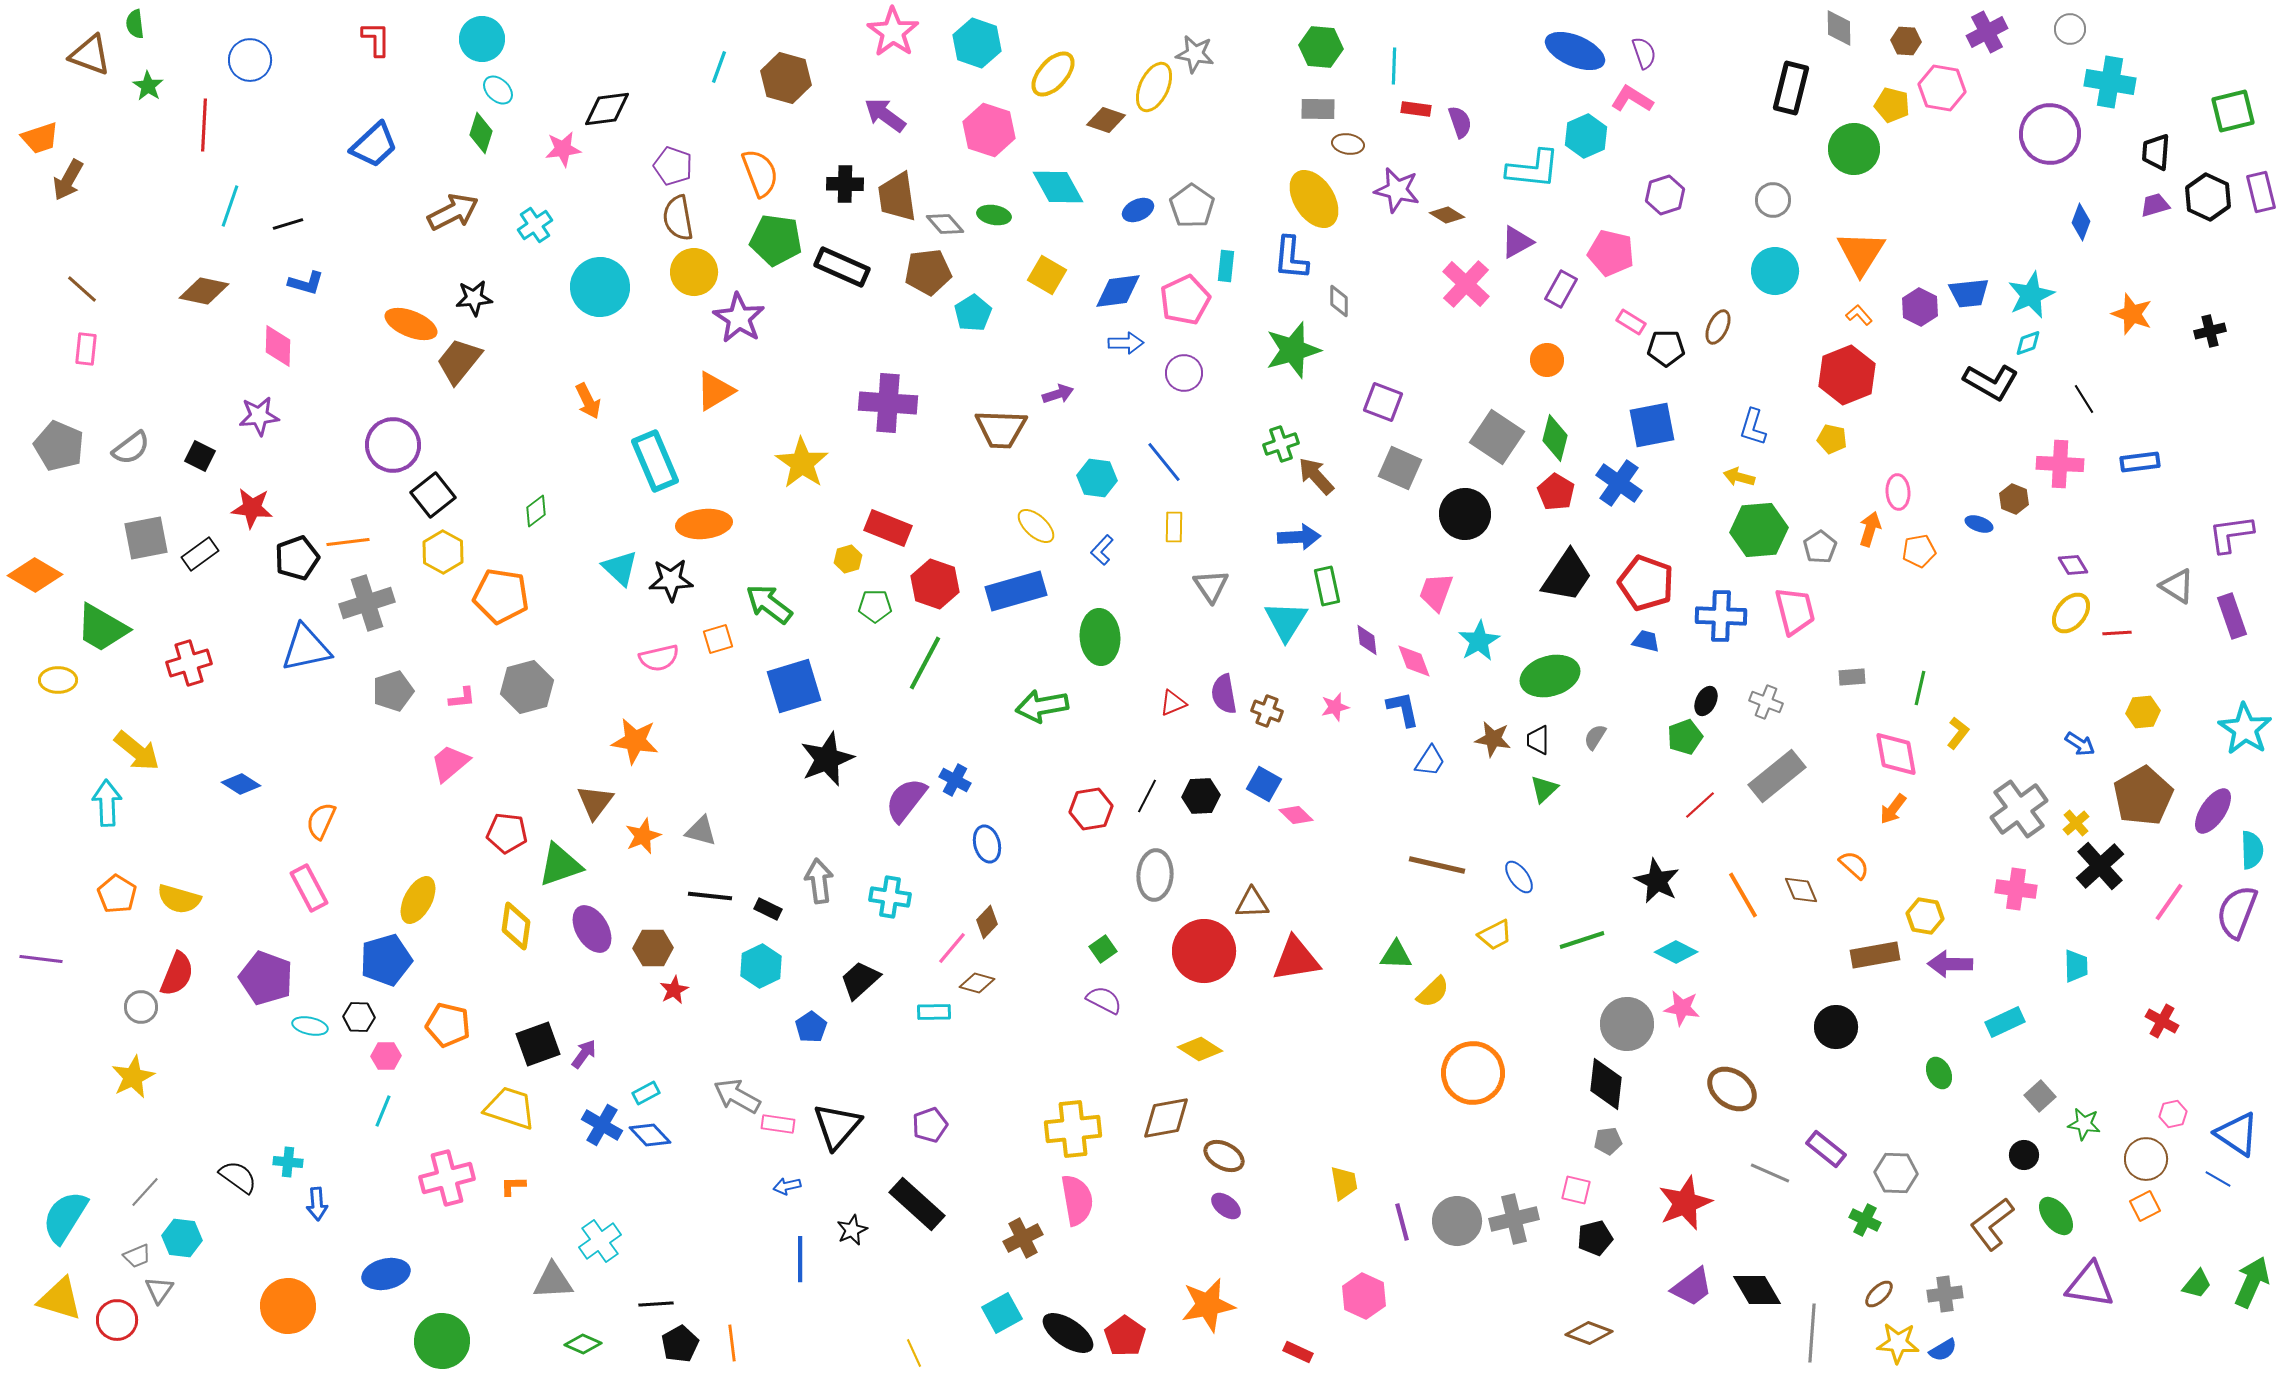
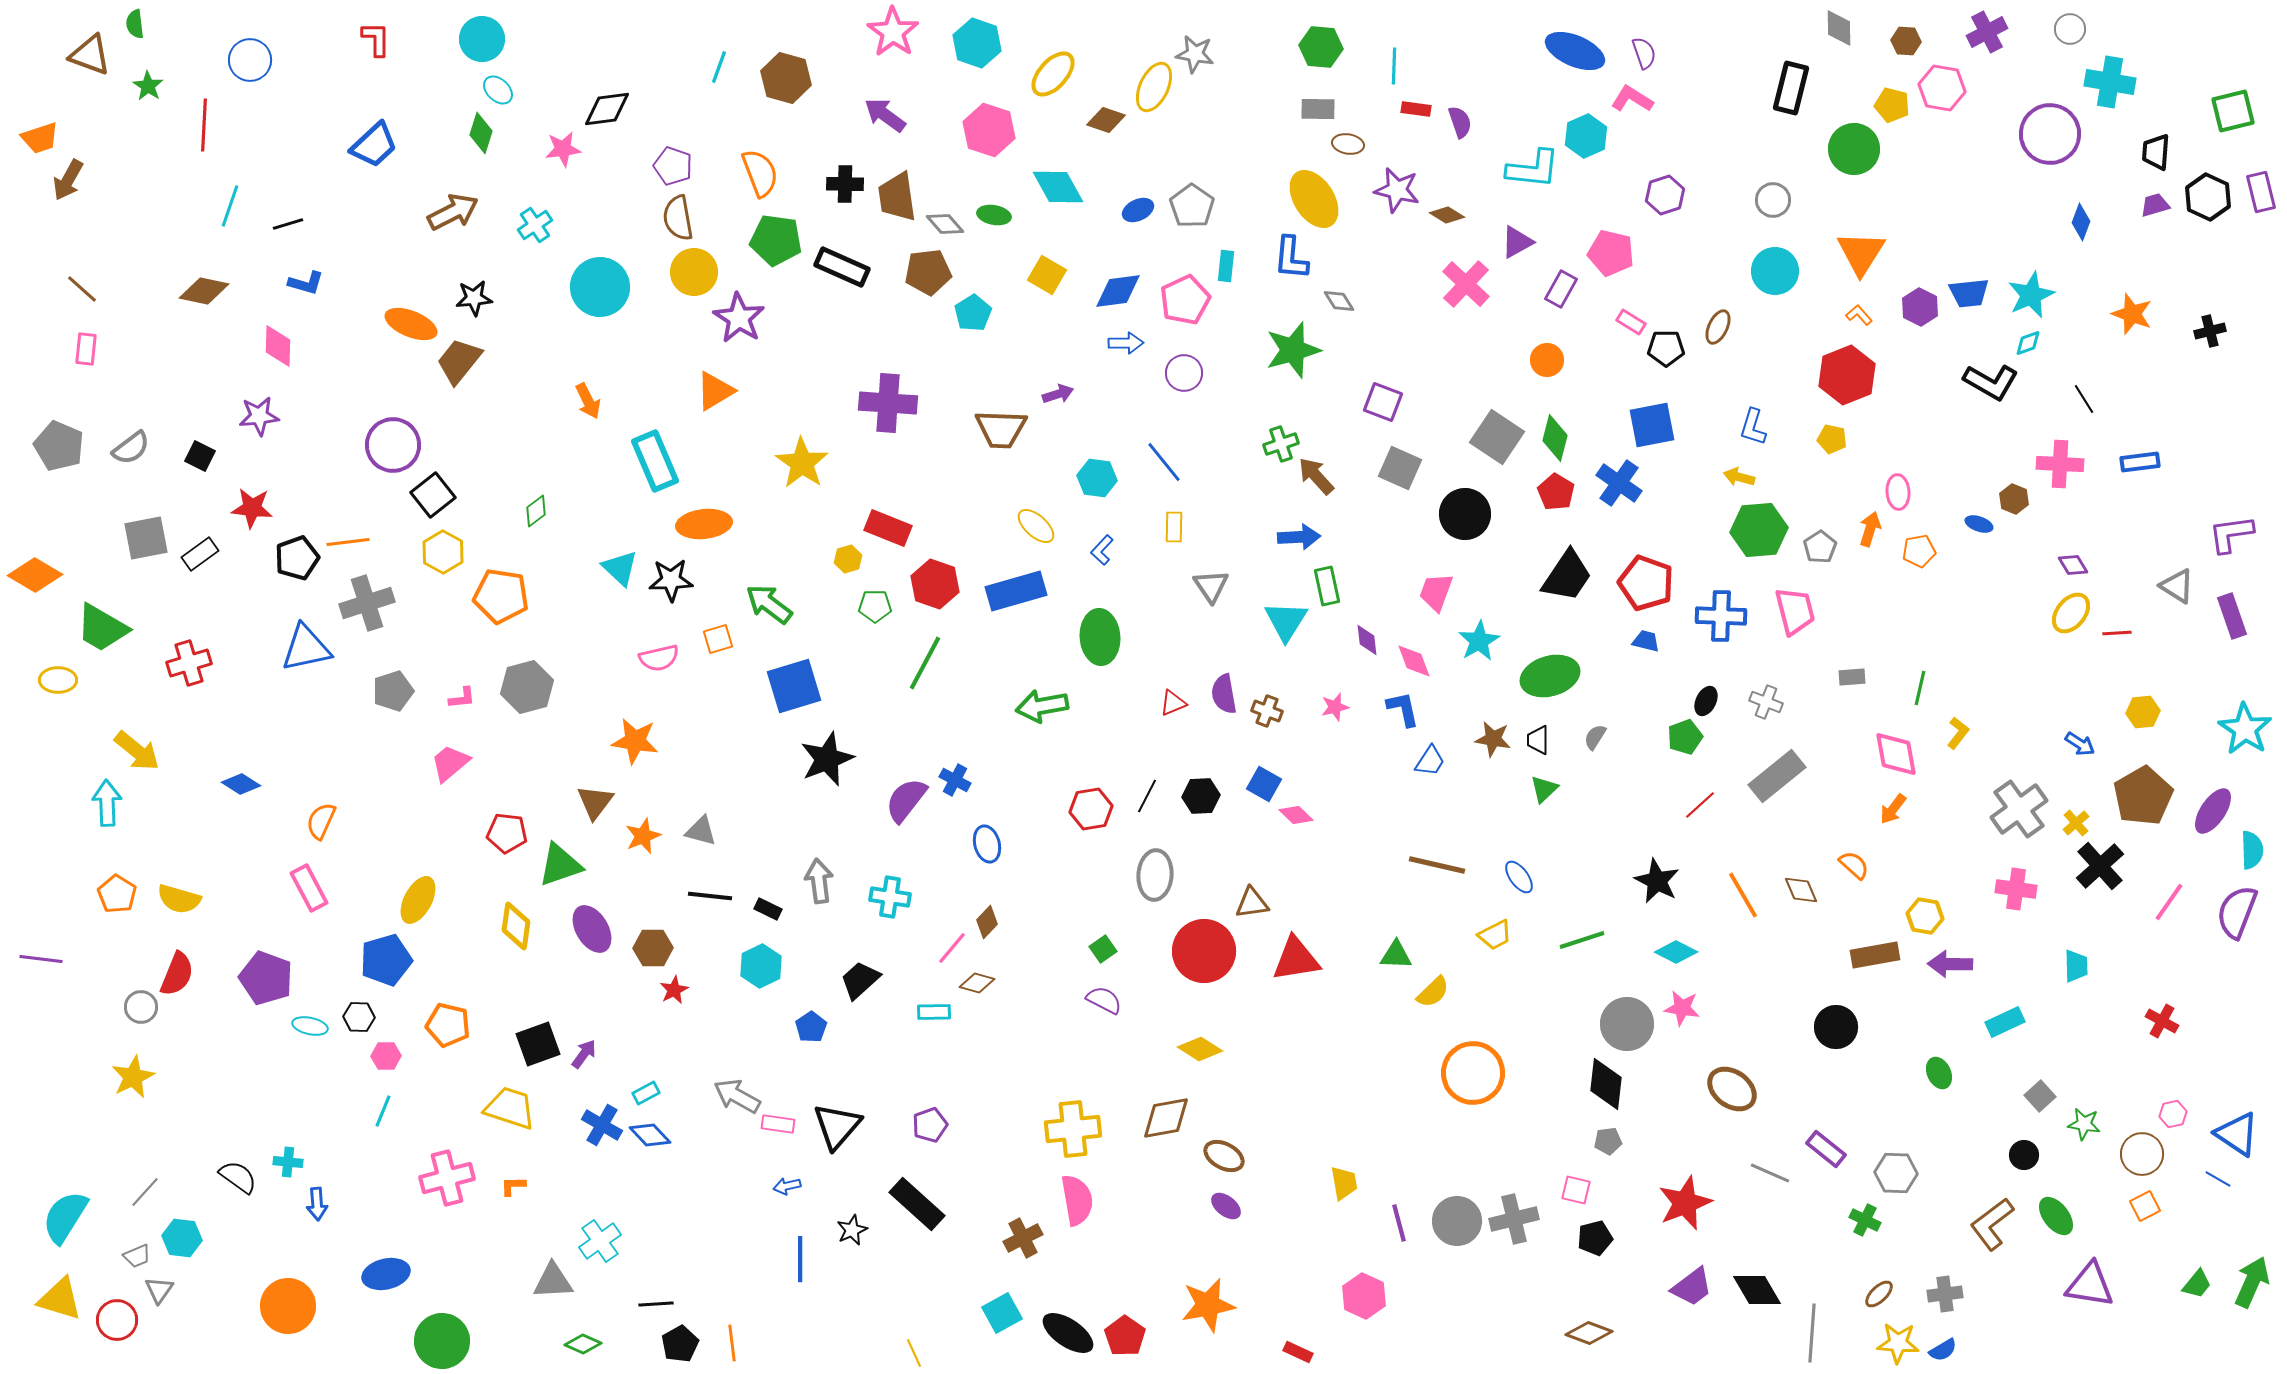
gray diamond at (1339, 301): rotated 32 degrees counterclockwise
brown triangle at (1252, 903): rotated 6 degrees counterclockwise
brown circle at (2146, 1159): moved 4 px left, 5 px up
purple line at (1402, 1222): moved 3 px left, 1 px down
